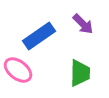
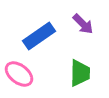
pink ellipse: moved 1 px right, 4 px down
